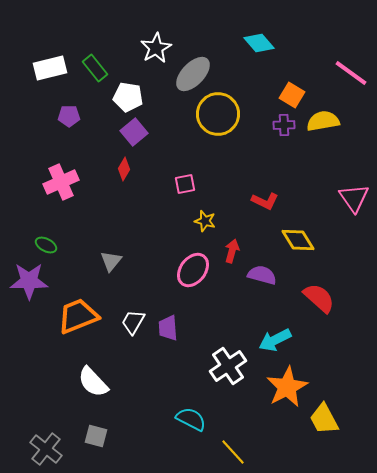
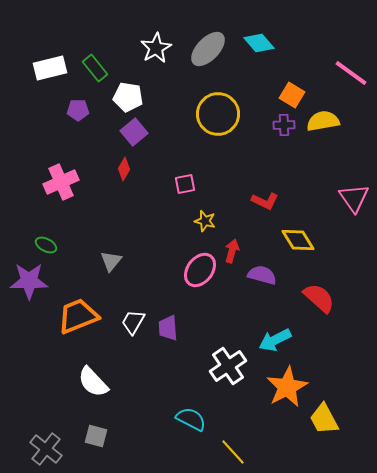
gray ellipse: moved 15 px right, 25 px up
purple pentagon: moved 9 px right, 6 px up
pink ellipse: moved 7 px right
